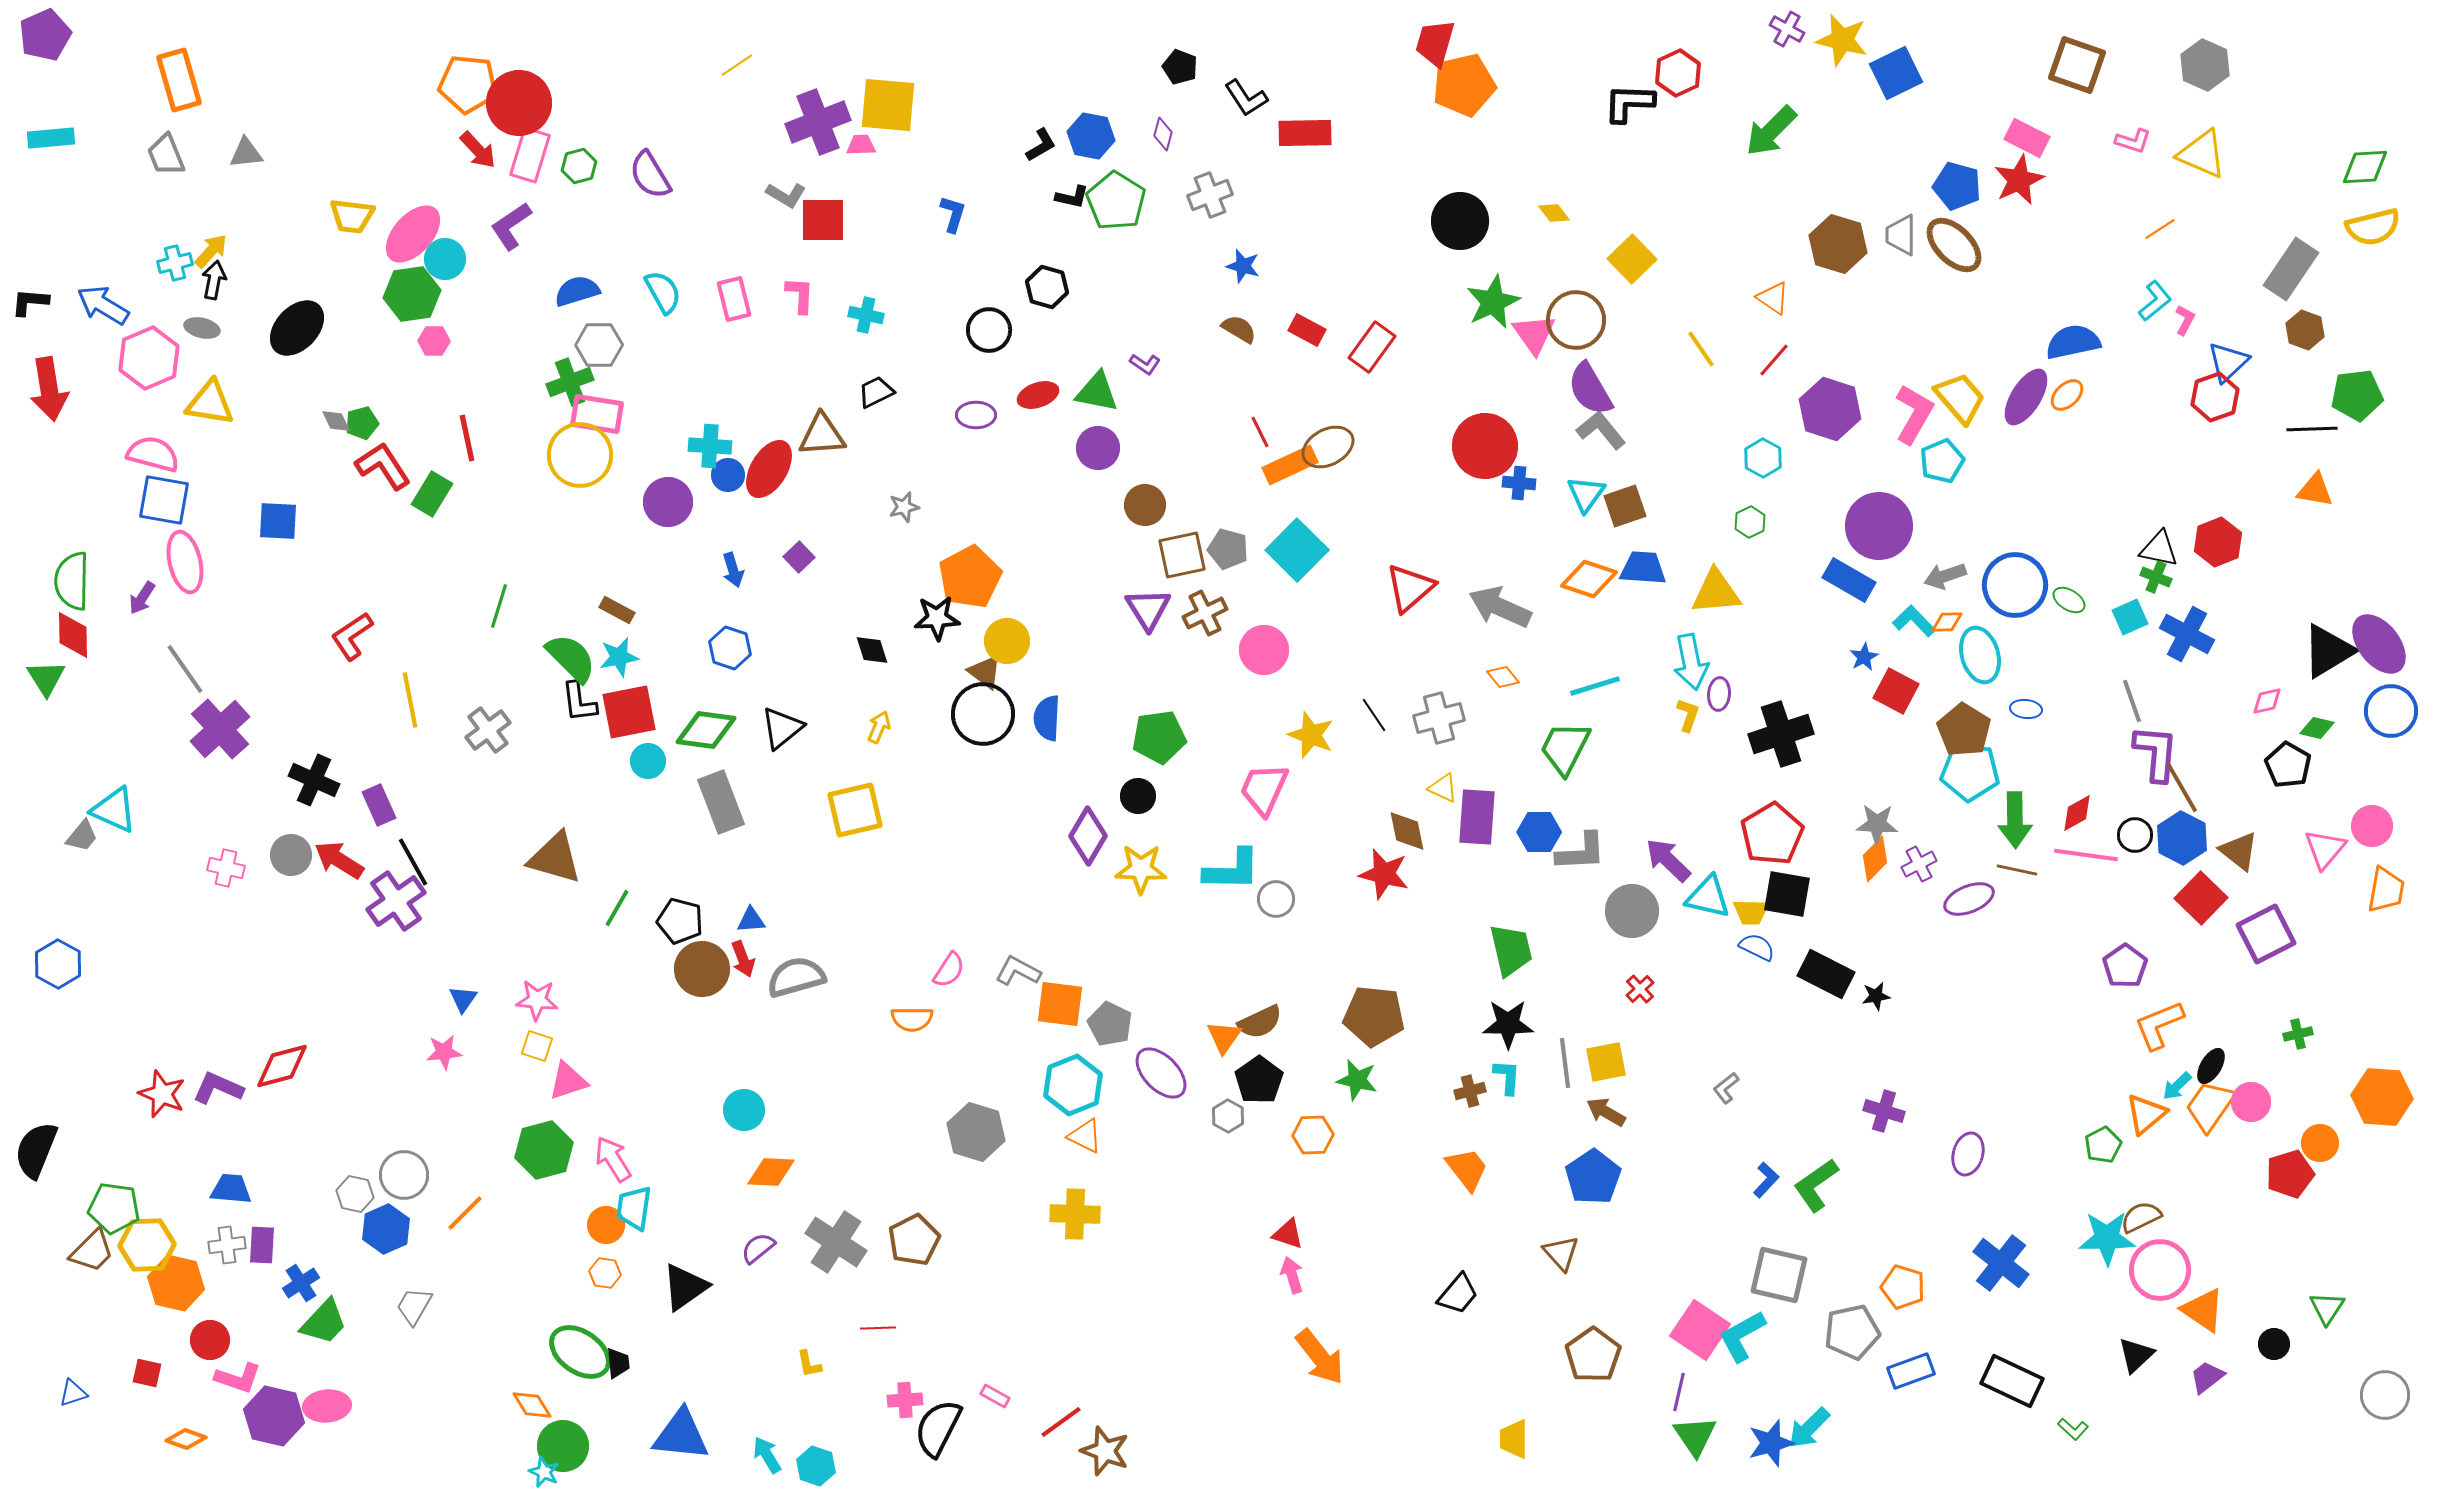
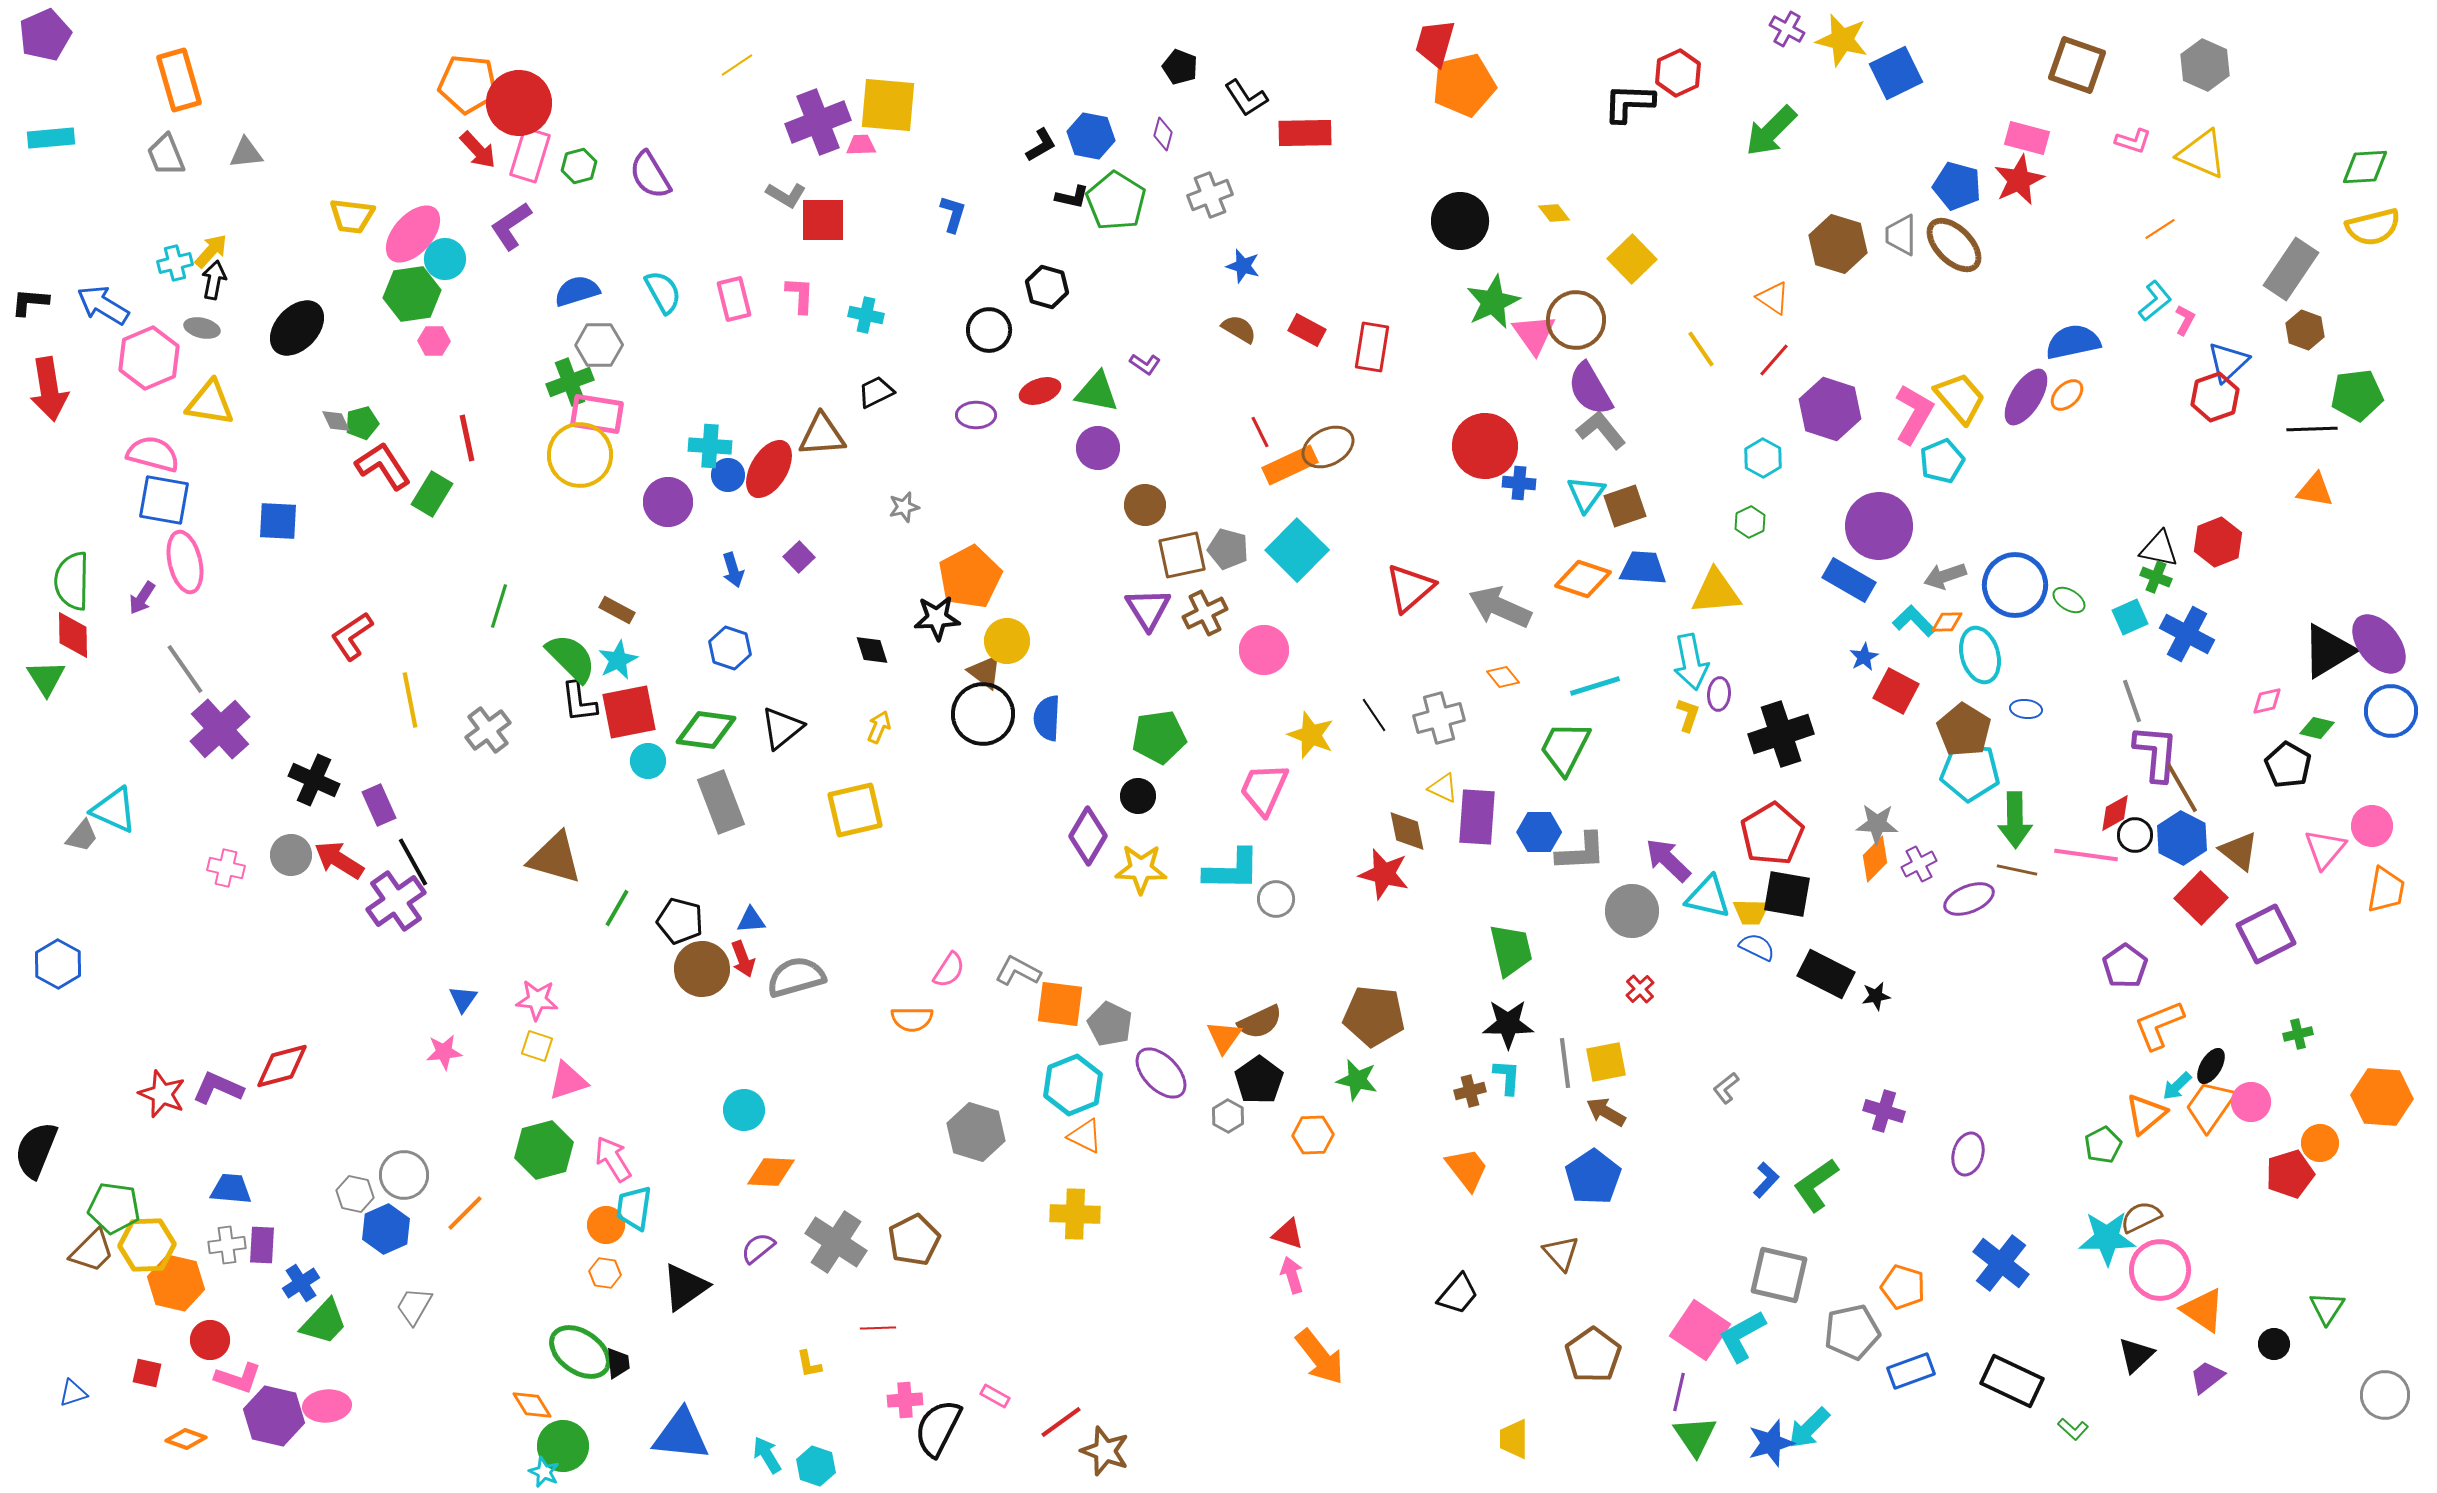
pink rectangle at (2027, 138): rotated 12 degrees counterclockwise
red rectangle at (1372, 347): rotated 27 degrees counterclockwise
red ellipse at (1038, 395): moved 2 px right, 4 px up
orange diamond at (1589, 579): moved 6 px left
cyan star at (619, 657): moved 1 px left, 3 px down; rotated 15 degrees counterclockwise
red diamond at (2077, 813): moved 38 px right
